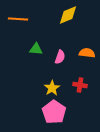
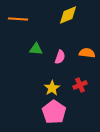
red cross: rotated 32 degrees counterclockwise
